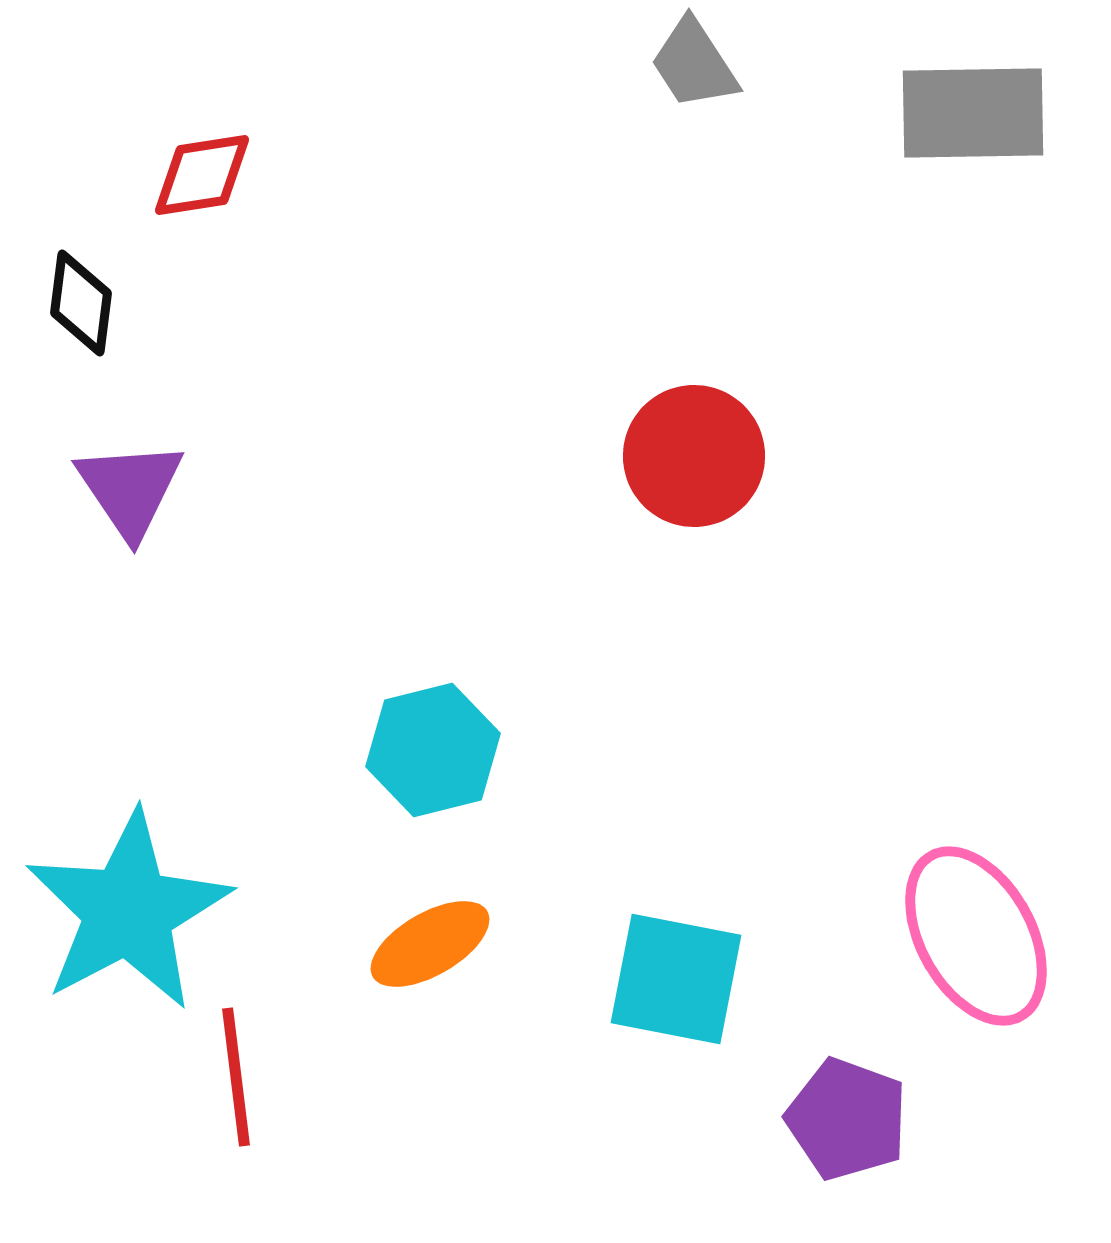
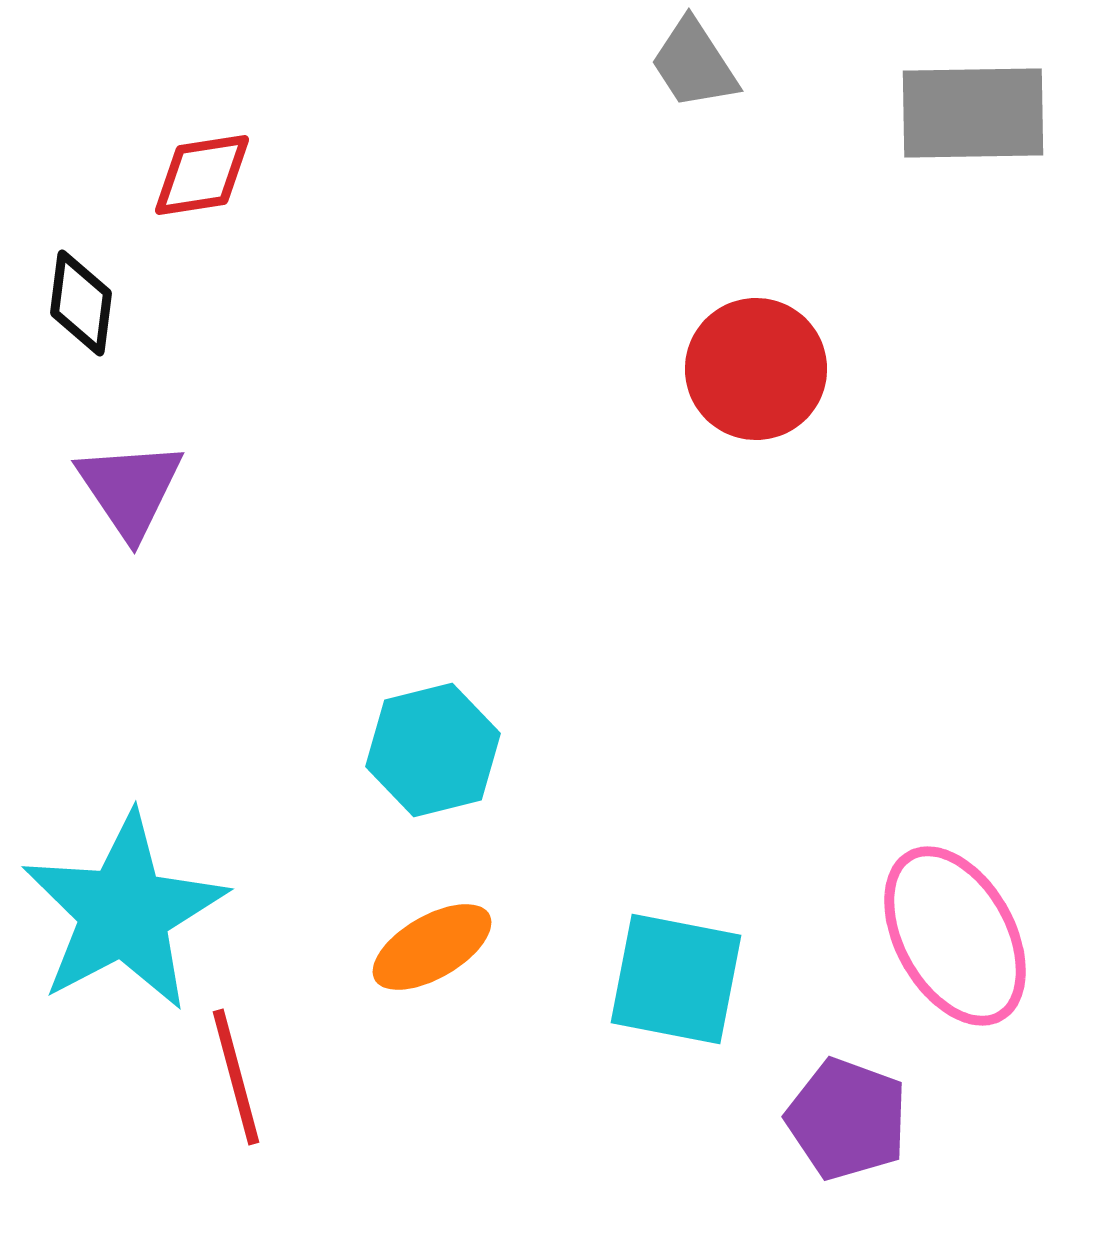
red circle: moved 62 px right, 87 px up
cyan star: moved 4 px left, 1 px down
pink ellipse: moved 21 px left
orange ellipse: moved 2 px right, 3 px down
red line: rotated 8 degrees counterclockwise
